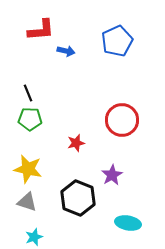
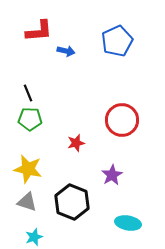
red L-shape: moved 2 px left, 1 px down
black hexagon: moved 6 px left, 4 px down
